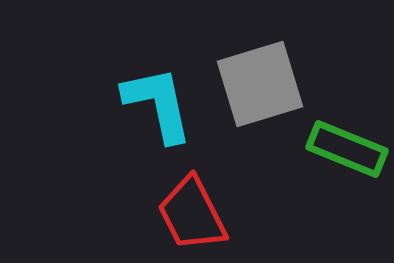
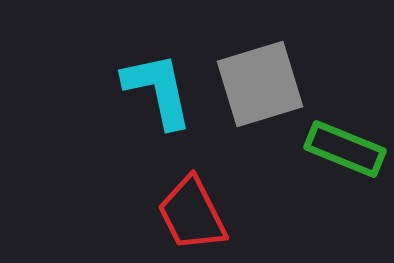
cyan L-shape: moved 14 px up
green rectangle: moved 2 px left
